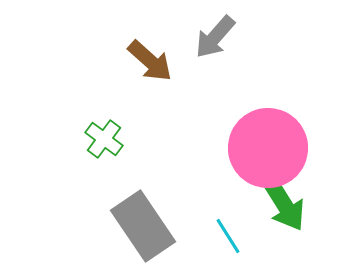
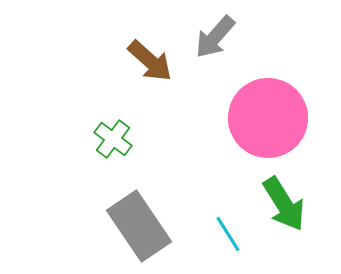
green cross: moved 9 px right
pink circle: moved 30 px up
gray rectangle: moved 4 px left
cyan line: moved 2 px up
